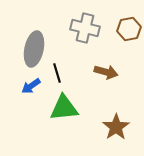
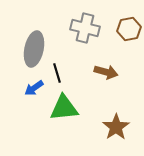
blue arrow: moved 3 px right, 2 px down
